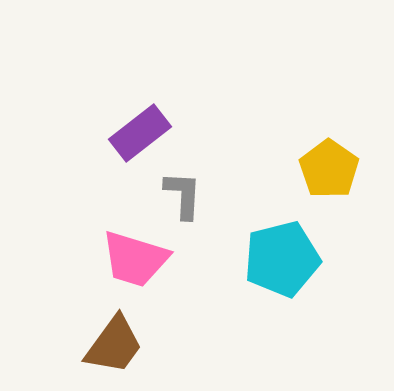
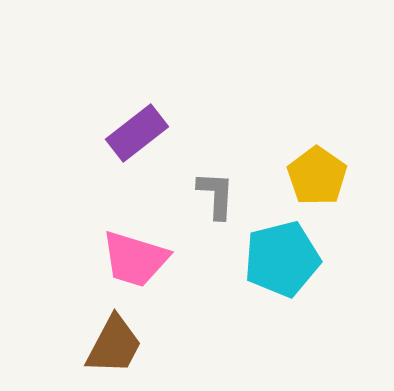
purple rectangle: moved 3 px left
yellow pentagon: moved 12 px left, 7 px down
gray L-shape: moved 33 px right
brown trapezoid: rotated 8 degrees counterclockwise
